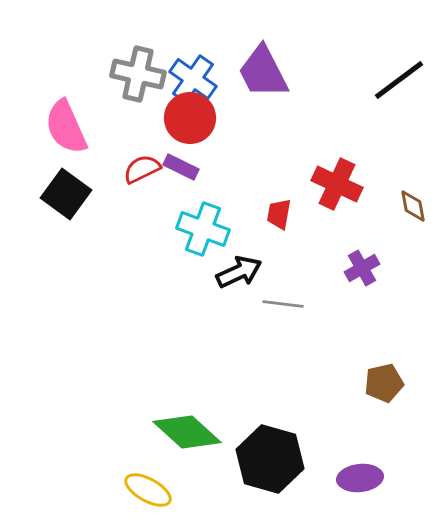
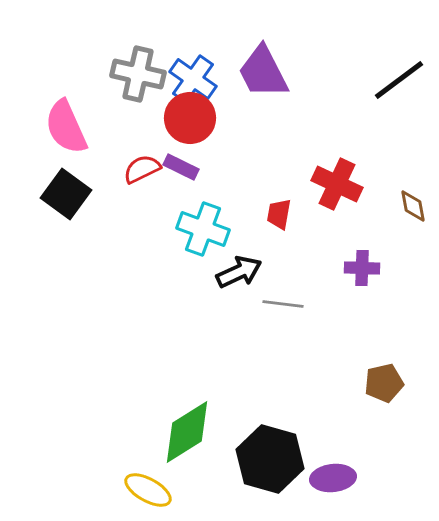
purple cross: rotated 32 degrees clockwise
green diamond: rotated 74 degrees counterclockwise
purple ellipse: moved 27 px left
